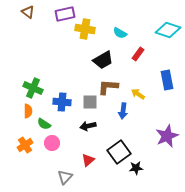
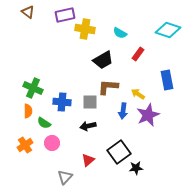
purple rectangle: moved 1 px down
green semicircle: moved 1 px up
purple star: moved 19 px left, 21 px up
